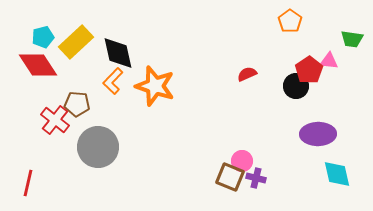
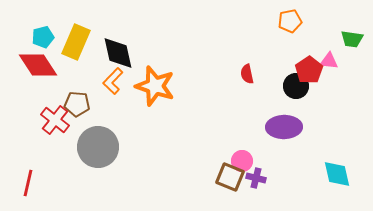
orange pentagon: rotated 25 degrees clockwise
yellow rectangle: rotated 24 degrees counterclockwise
red semicircle: rotated 78 degrees counterclockwise
purple ellipse: moved 34 px left, 7 px up
